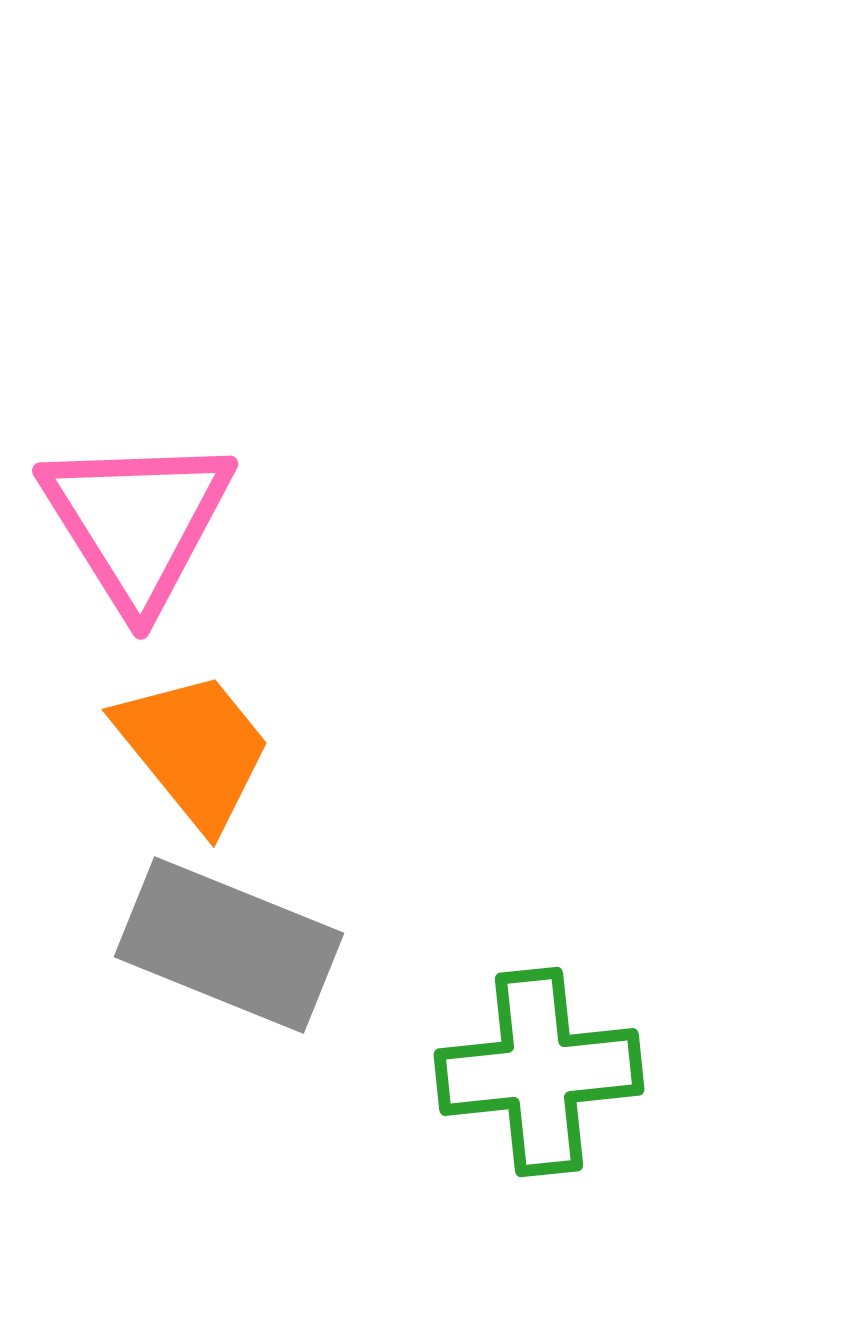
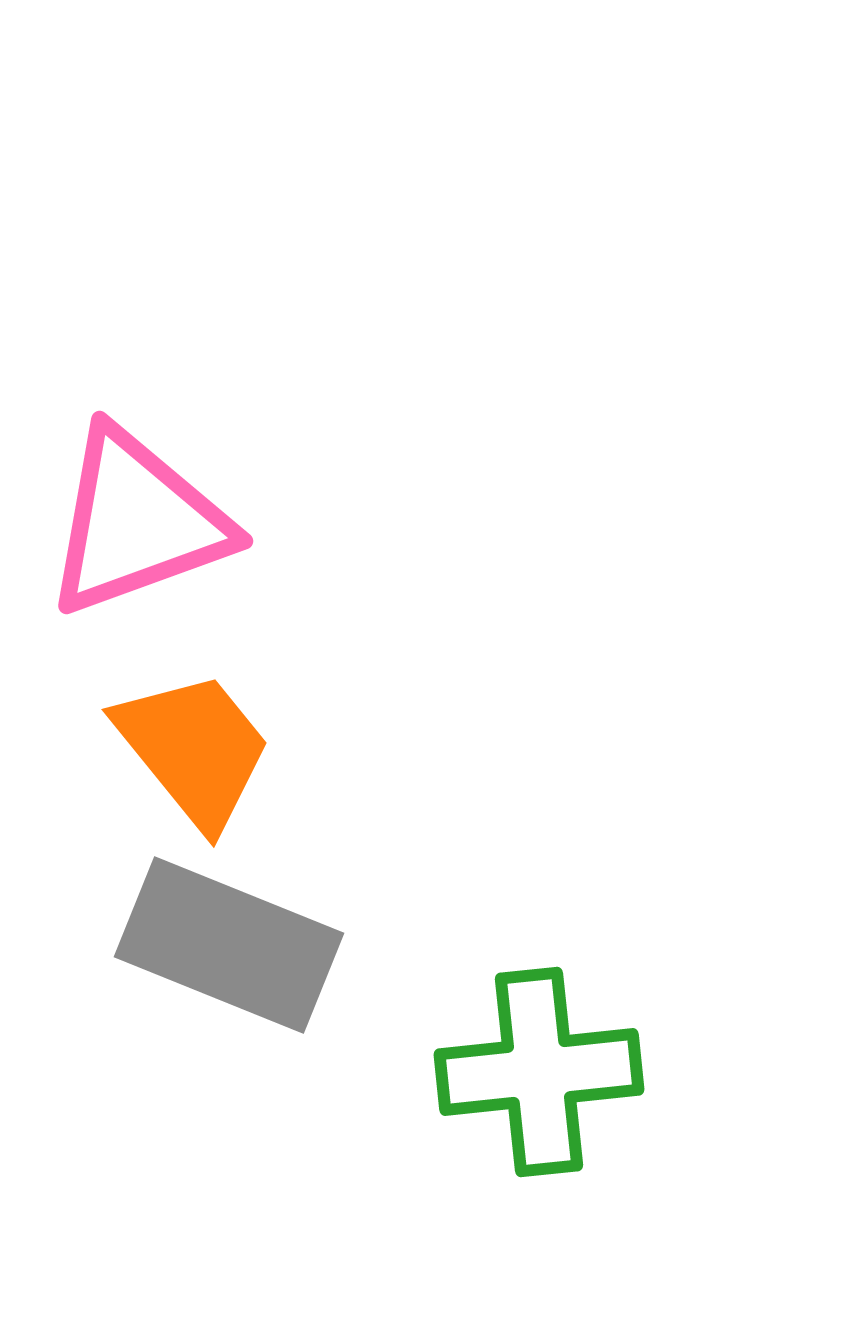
pink triangle: rotated 42 degrees clockwise
